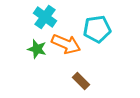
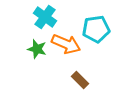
cyan pentagon: moved 1 px left
brown rectangle: moved 1 px left, 1 px up
